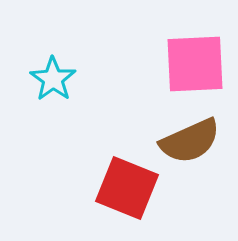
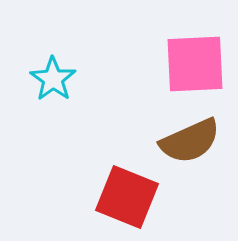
red square: moved 9 px down
